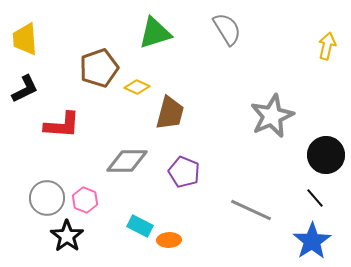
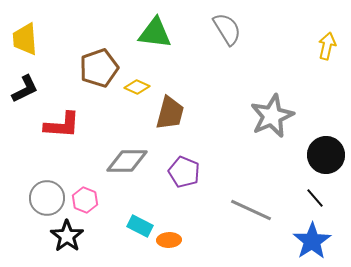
green triangle: rotated 24 degrees clockwise
